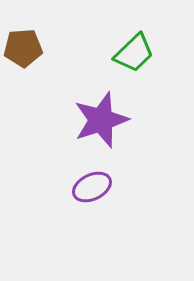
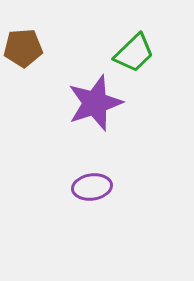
purple star: moved 6 px left, 17 px up
purple ellipse: rotated 18 degrees clockwise
